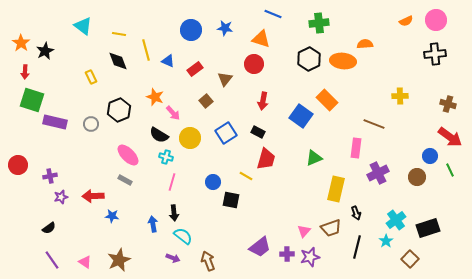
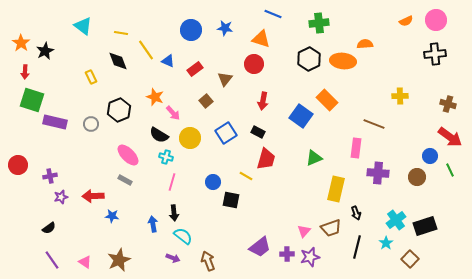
yellow line at (119, 34): moved 2 px right, 1 px up
yellow line at (146, 50): rotated 20 degrees counterclockwise
purple cross at (378, 173): rotated 30 degrees clockwise
black rectangle at (428, 228): moved 3 px left, 2 px up
cyan star at (386, 241): moved 2 px down
